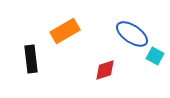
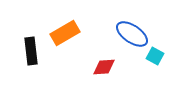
orange rectangle: moved 2 px down
black rectangle: moved 8 px up
red diamond: moved 1 px left, 3 px up; rotated 15 degrees clockwise
